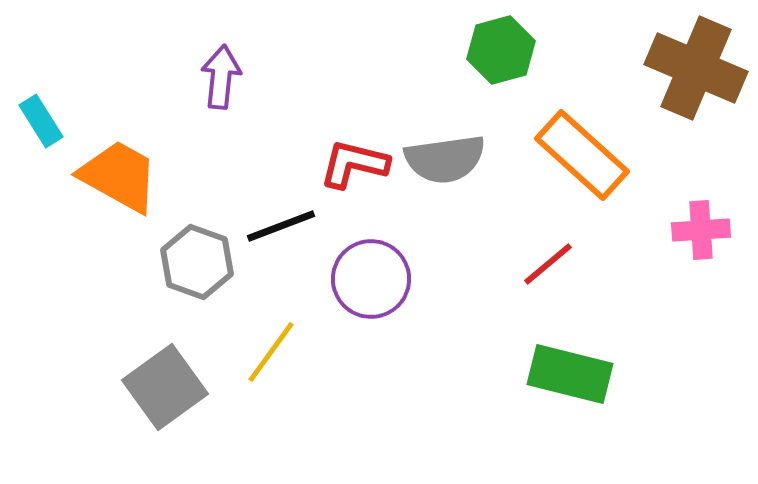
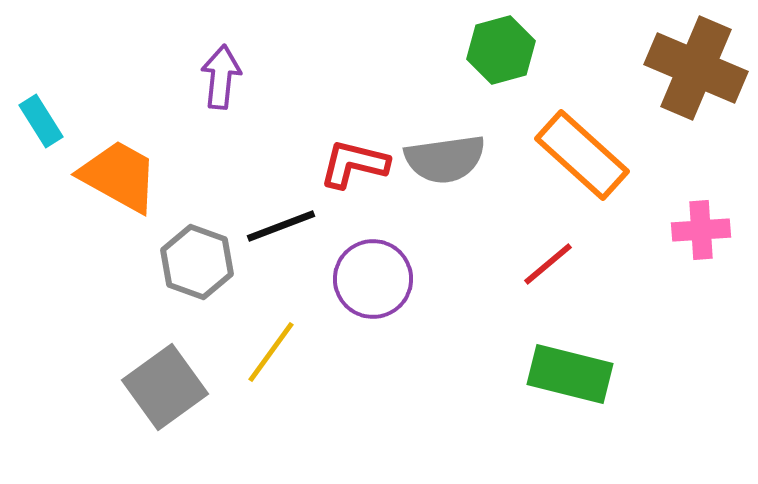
purple circle: moved 2 px right
